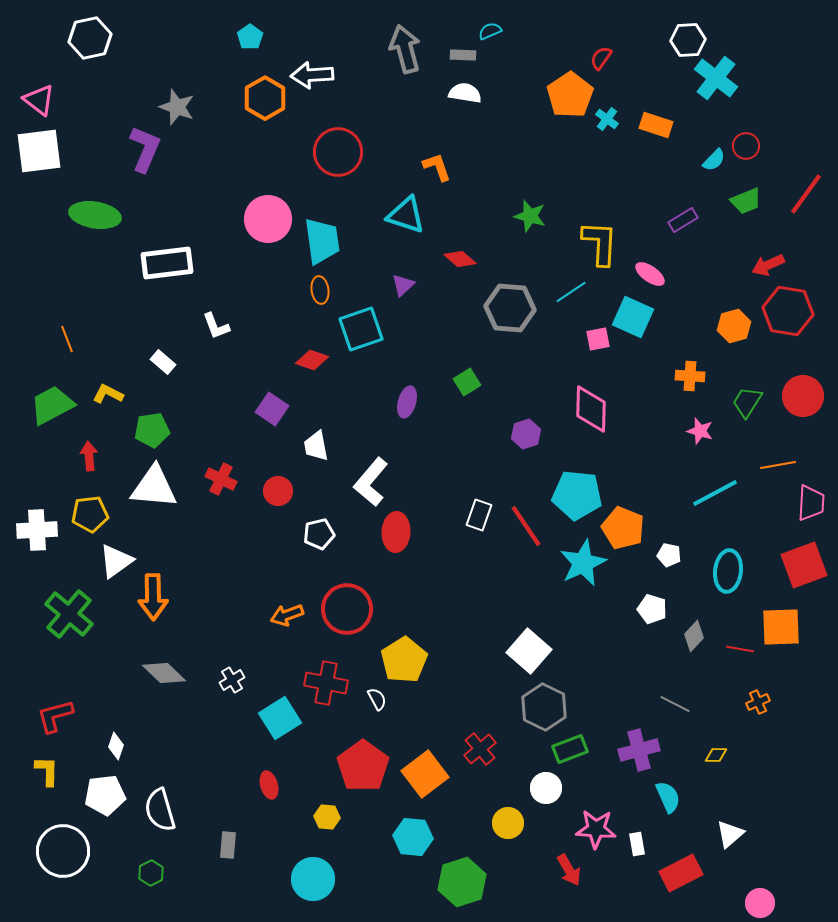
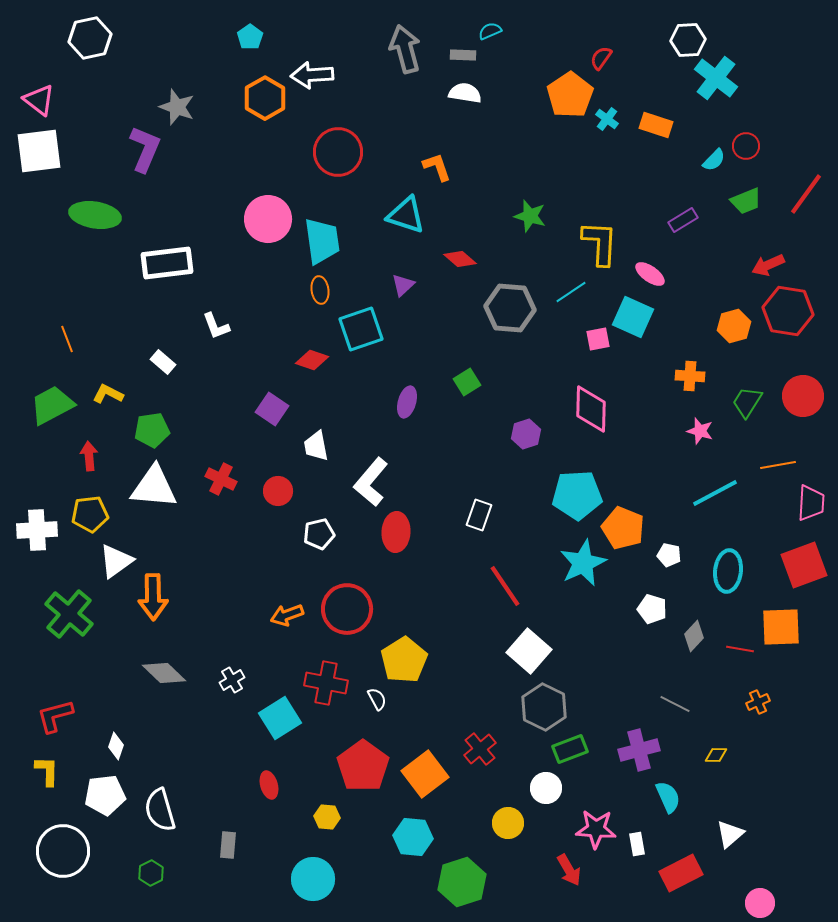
cyan pentagon at (577, 495): rotated 9 degrees counterclockwise
red line at (526, 526): moved 21 px left, 60 px down
